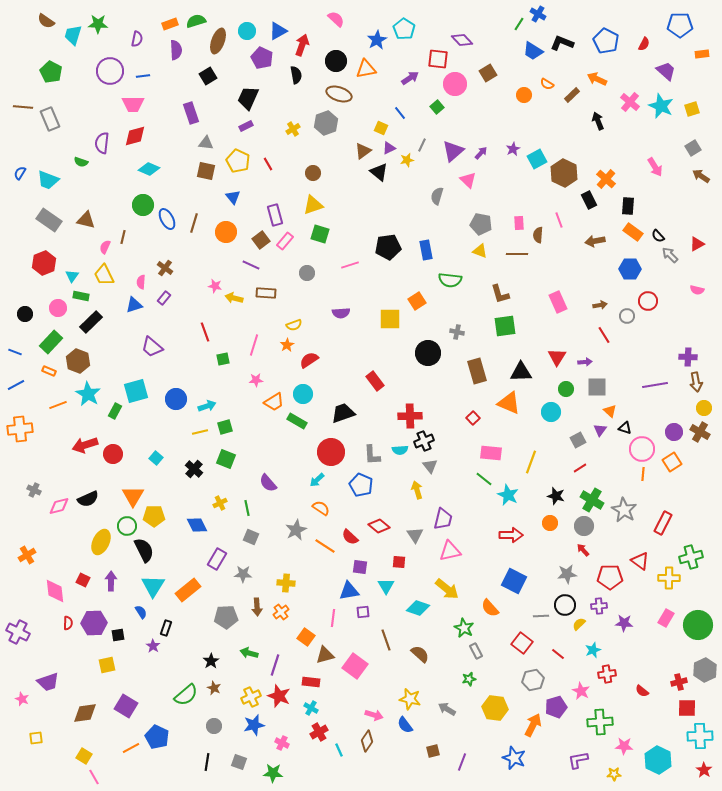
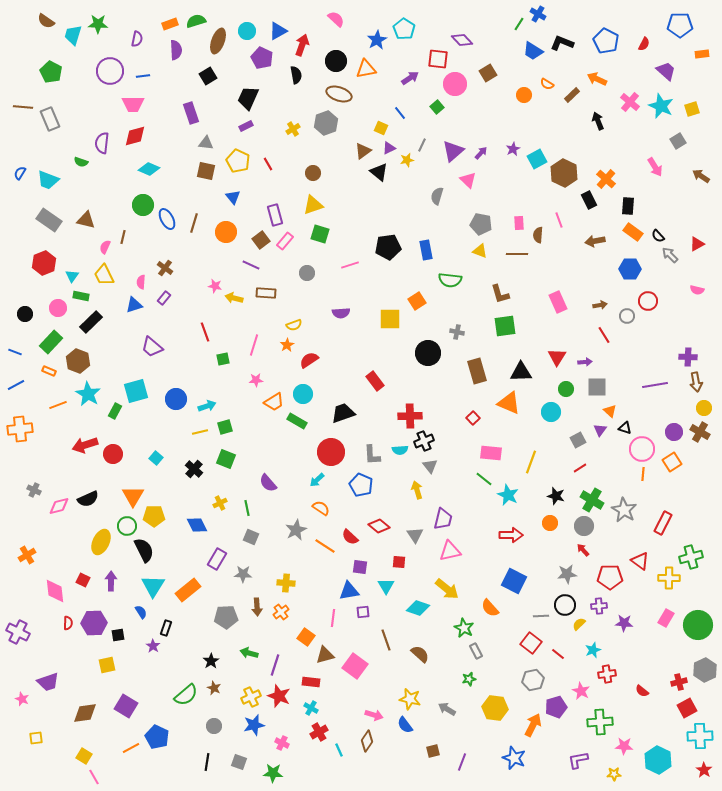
gray square at (693, 148): moved 15 px left, 7 px up
red square at (522, 643): moved 9 px right
red square at (687, 708): rotated 30 degrees counterclockwise
